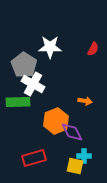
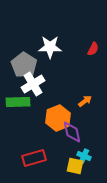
white cross: rotated 30 degrees clockwise
orange arrow: rotated 48 degrees counterclockwise
orange hexagon: moved 2 px right, 3 px up
purple diamond: rotated 15 degrees clockwise
cyan cross: rotated 24 degrees clockwise
